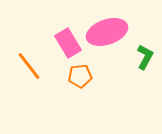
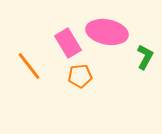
pink ellipse: rotated 30 degrees clockwise
